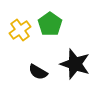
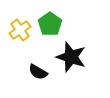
black star: moved 4 px left, 7 px up
